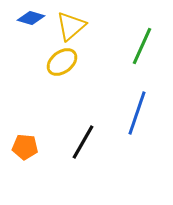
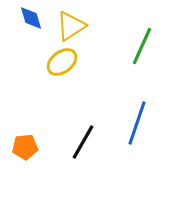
blue diamond: rotated 56 degrees clockwise
yellow triangle: rotated 8 degrees clockwise
blue line: moved 10 px down
orange pentagon: rotated 10 degrees counterclockwise
